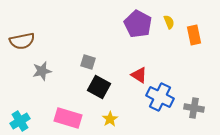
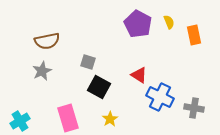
brown semicircle: moved 25 px right
gray star: rotated 12 degrees counterclockwise
pink rectangle: rotated 56 degrees clockwise
